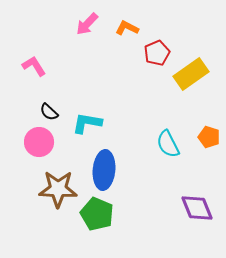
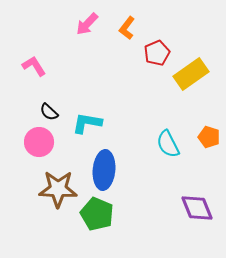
orange L-shape: rotated 80 degrees counterclockwise
